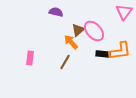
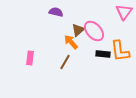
orange L-shape: rotated 90 degrees clockwise
